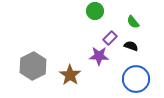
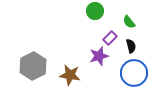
green semicircle: moved 4 px left
black semicircle: rotated 56 degrees clockwise
purple star: rotated 18 degrees counterclockwise
brown star: rotated 25 degrees counterclockwise
blue circle: moved 2 px left, 6 px up
